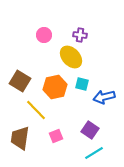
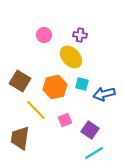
blue arrow: moved 3 px up
pink square: moved 9 px right, 16 px up
